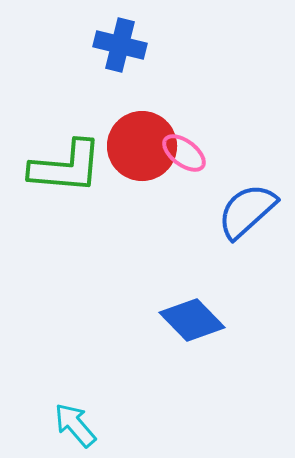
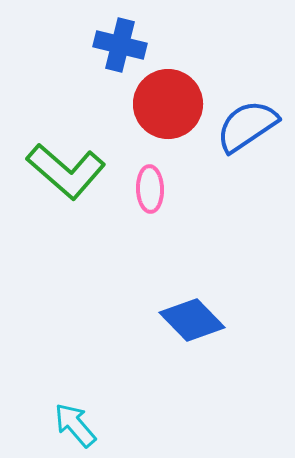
red circle: moved 26 px right, 42 px up
pink ellipse: moved 34 px left, 36 px down; rotated 51 degrees clockwise
green L-shape: moved 4 px down; rotated 36 degrees clockwise
blue semicircle: moved 85 px up; rotated 8 degrees clockwise
